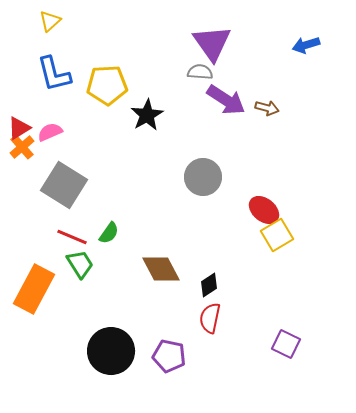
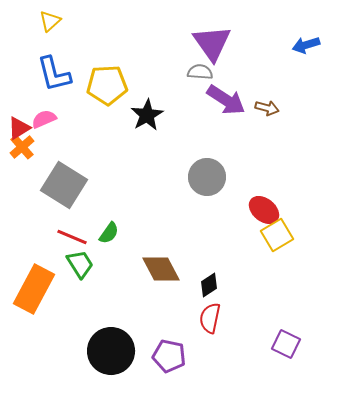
pink semicircle: moved 6 px left, 13 px up
gray circle: moved 4 px right
